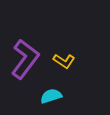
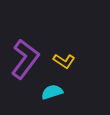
cyan semicircle: moved 1 px right, 4 px up
